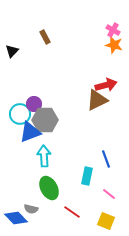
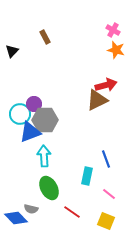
orange star: moved 2 px right, 5 px down
